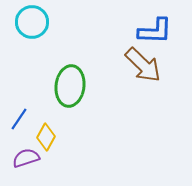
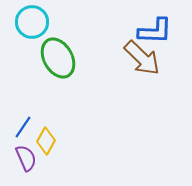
brown arrow: moved 1 px left, 7 px up
green ellipse: moved 12 px left, 28 px up; rotated 36 degrees counterclockwise
blue line: moved 4 px right, 8 px down
yellow diamond: moved 4 px down
purple semicircle: rotated 84 degrees clockwise
